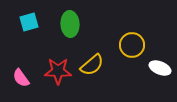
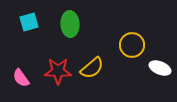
yellow semicircle: moved 3 px down
